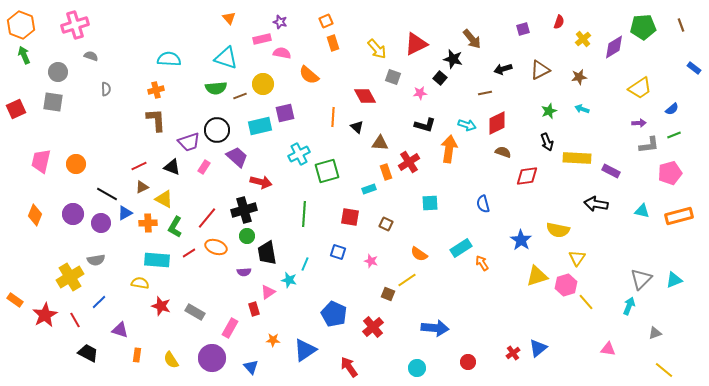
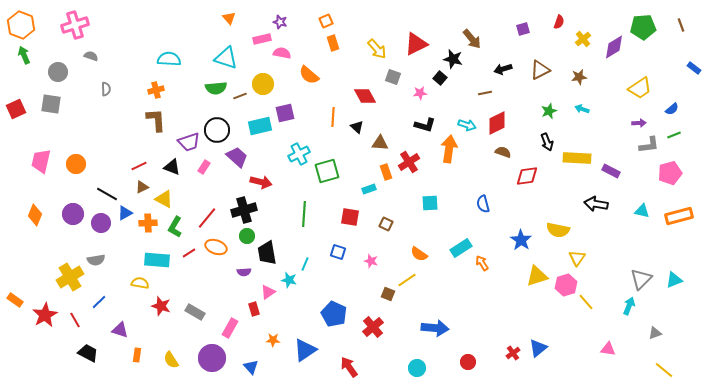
gray square at (53, 102): moved 2 px left, 2 px down
